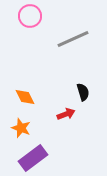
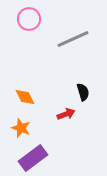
pink circle: moved 1 px left, 3 px down
